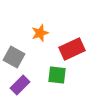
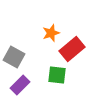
orange star: moved 11 px right
red rectangle: rotated 15 degrees counterclockwise
